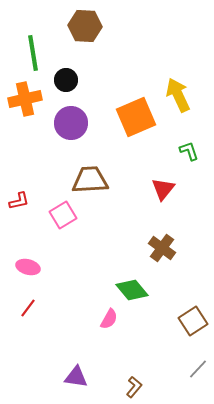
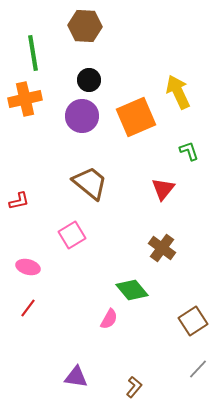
black circle: moved 23 px right
yellow arrow: moved 3 px up
purple circle: moved 11 px right, 7 px up
brown trapezoid: moved 3 px down; rotated 42 degrees clockwise
pink square: moved 9 px right, 20 px down
